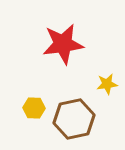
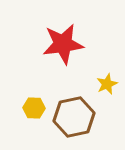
yellow star: rotated 15 degrees counterclockwise
brown hexagon: moved 2 px up
